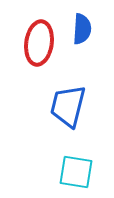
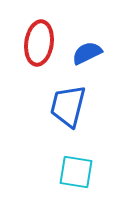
blue semicircle: moved 5 px right, 24 px down; rotated 120 degrees counterclockwise
